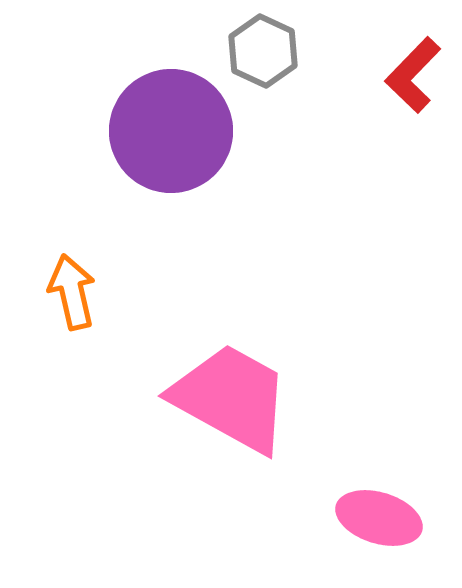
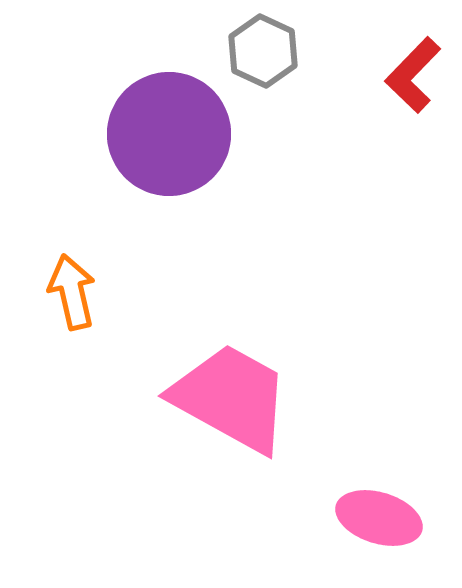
purple circle: moved 2 px left, 3 px down
